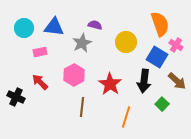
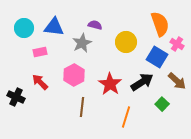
pink cross: moved 1 px right, 1 px up
black arrow: moved 2 px left, 1 px down; rotated 130 degrees counterclockwise
